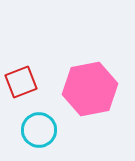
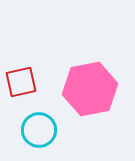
red square: rotated 8 degrees clockwise
